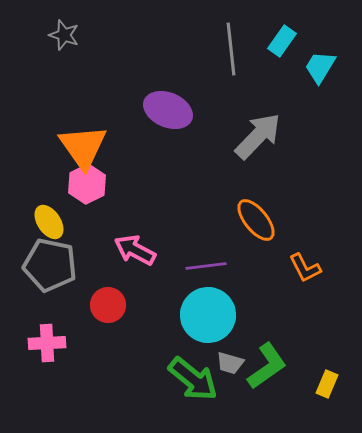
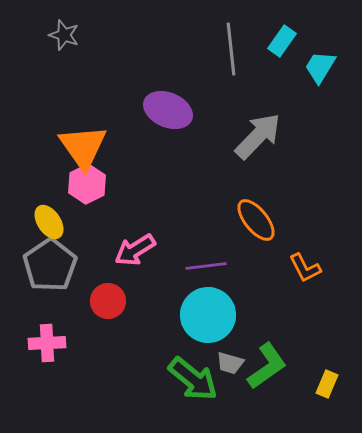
pink arrow: rotated 60 degrees counterclockwise
gray pentagon: rotated 26 degrees clockwise
red circle: moved 4 px up
